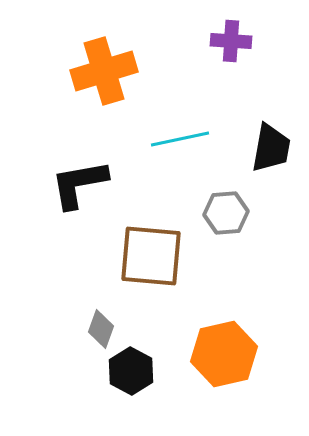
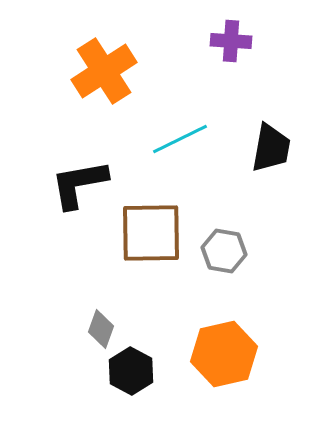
orange cross: rotated 16 degrees counterclockwise
cyan line: rotated 14 degrees counterclockwise
gray hexagon: moved 2 px left, 38 px down; rotated 15 degrees clockwise
brown square: moved 23 px up; rotated 6 degrees counterclockwise
